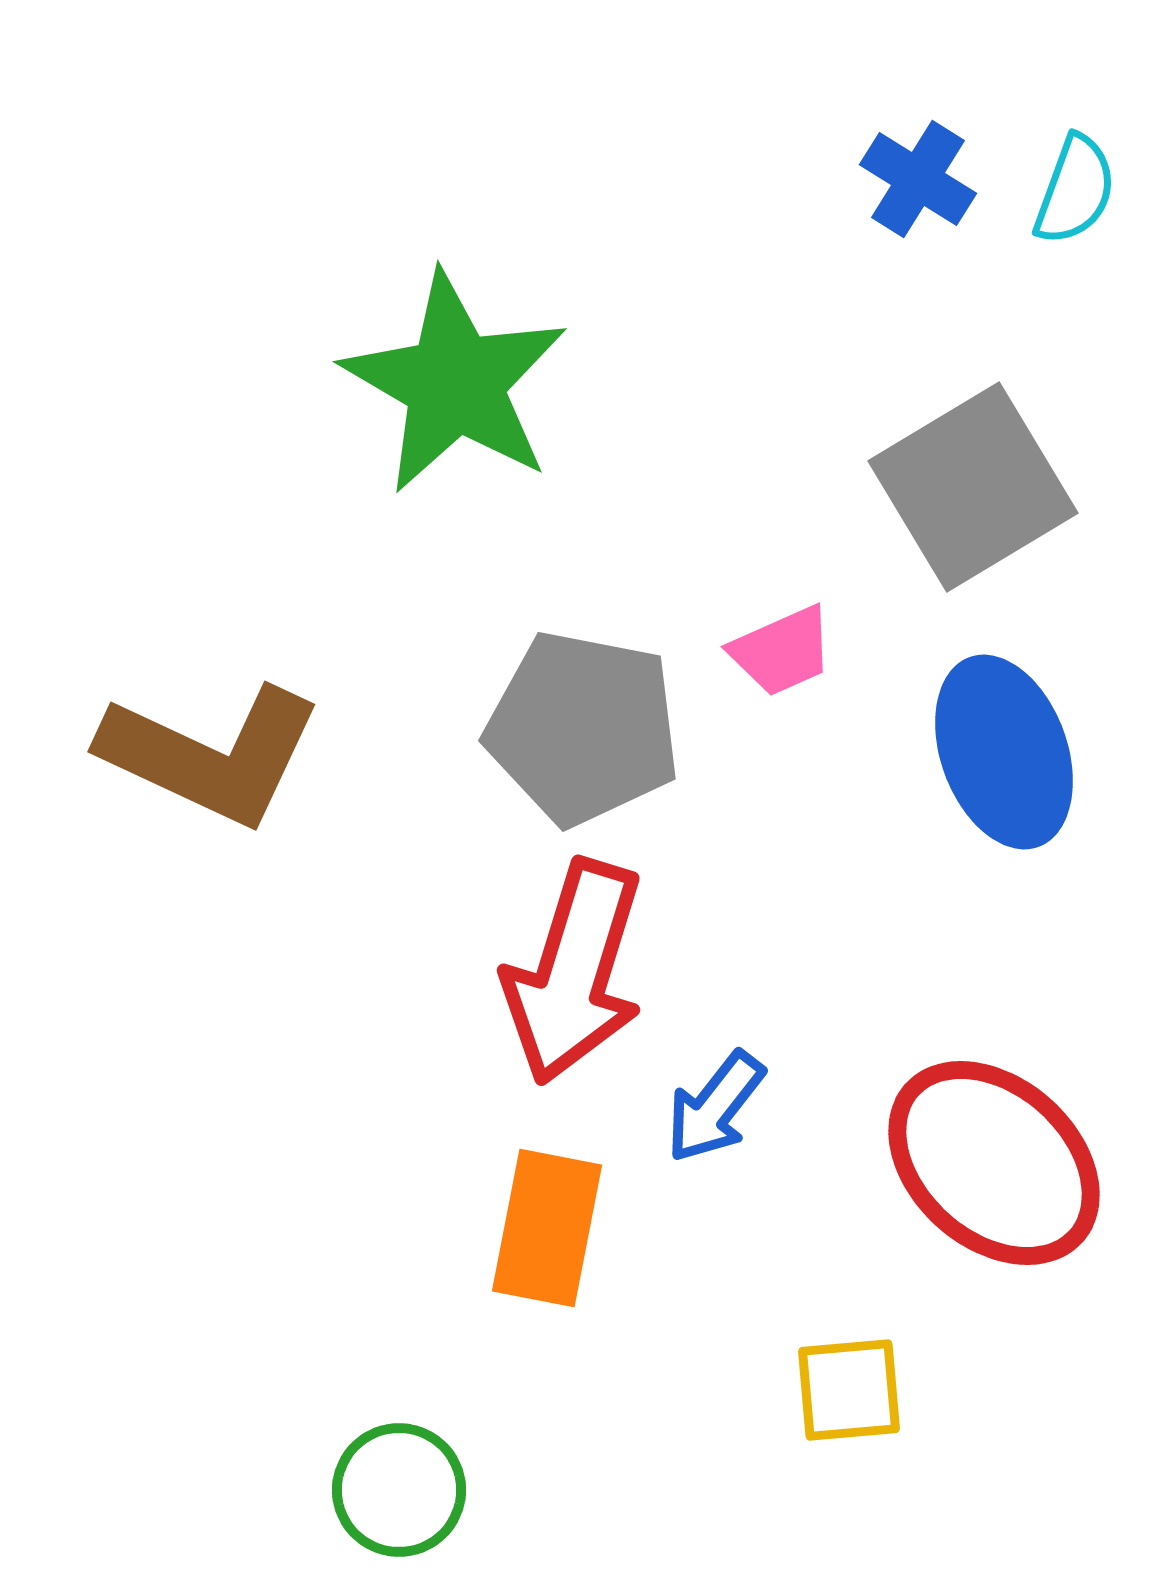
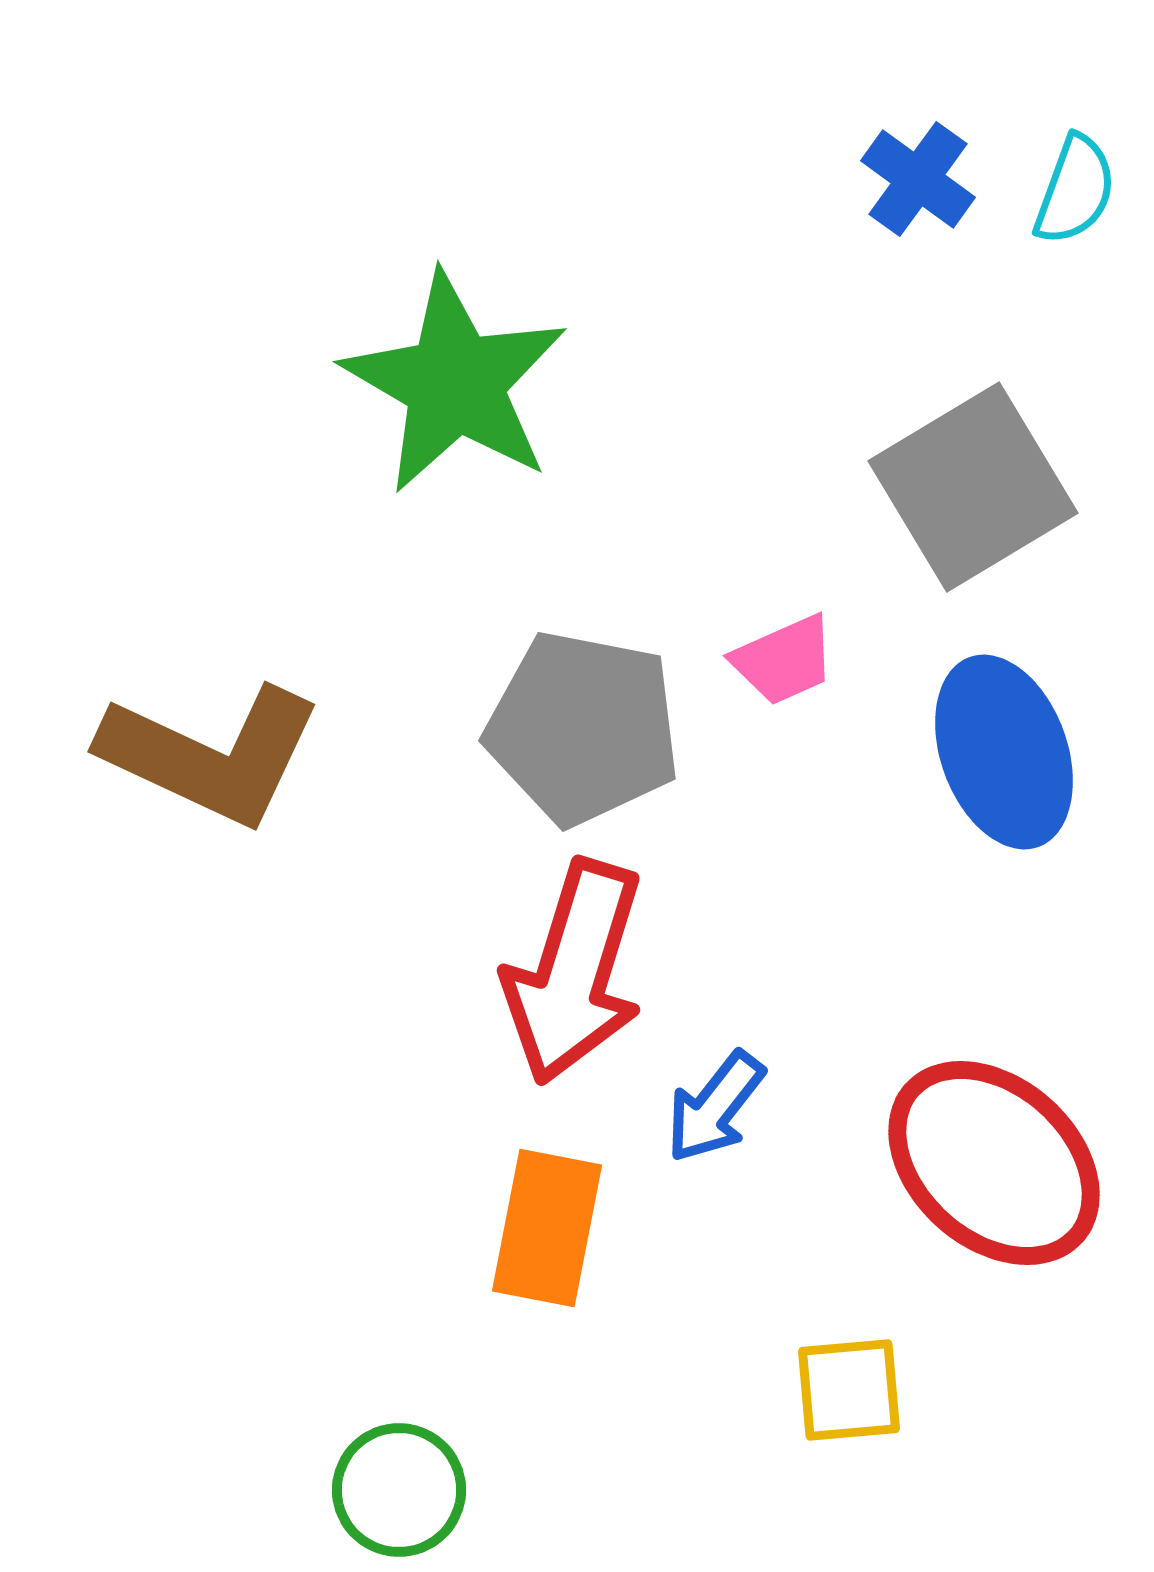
blue cross: rotated 4 degrees clockwise
pink trapezoid: moved 2 px right, 9 px down
